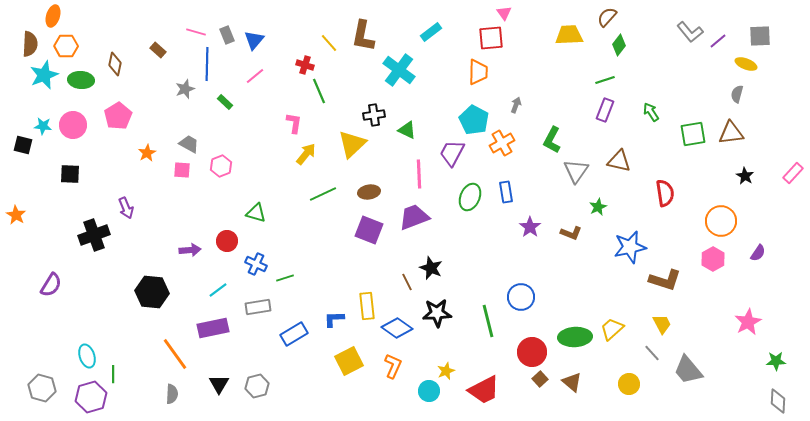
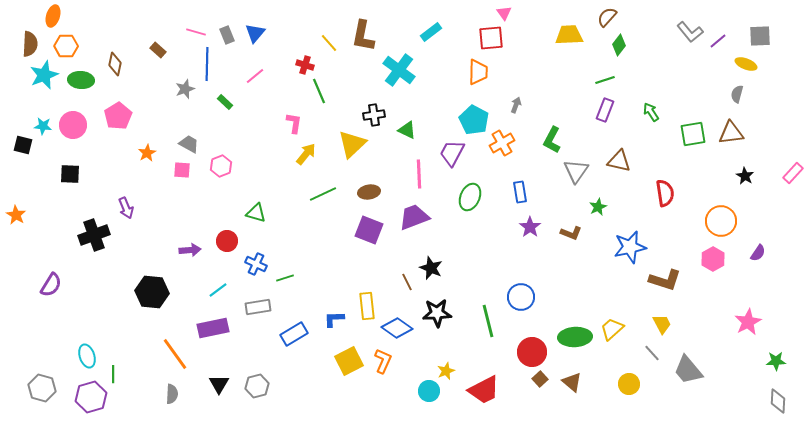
blue triangle at (254, 40): moved 1 px right, 7 px up
blue rectangle at (506, 192): moved 14 px right
orange L-shape at (393, 366): moved 10 px left, 5 px up
